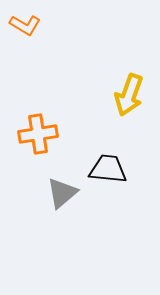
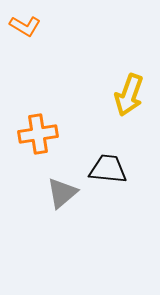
orange L-shape: moved 1 px down
